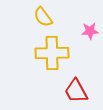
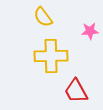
yellow cross: moved 1 px left, 3 px down
